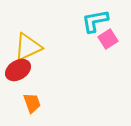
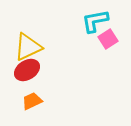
red ellipse: moved 9 px right
orange trapezoid: moved 2 px up; rotated 95 degrees counterclockwise
